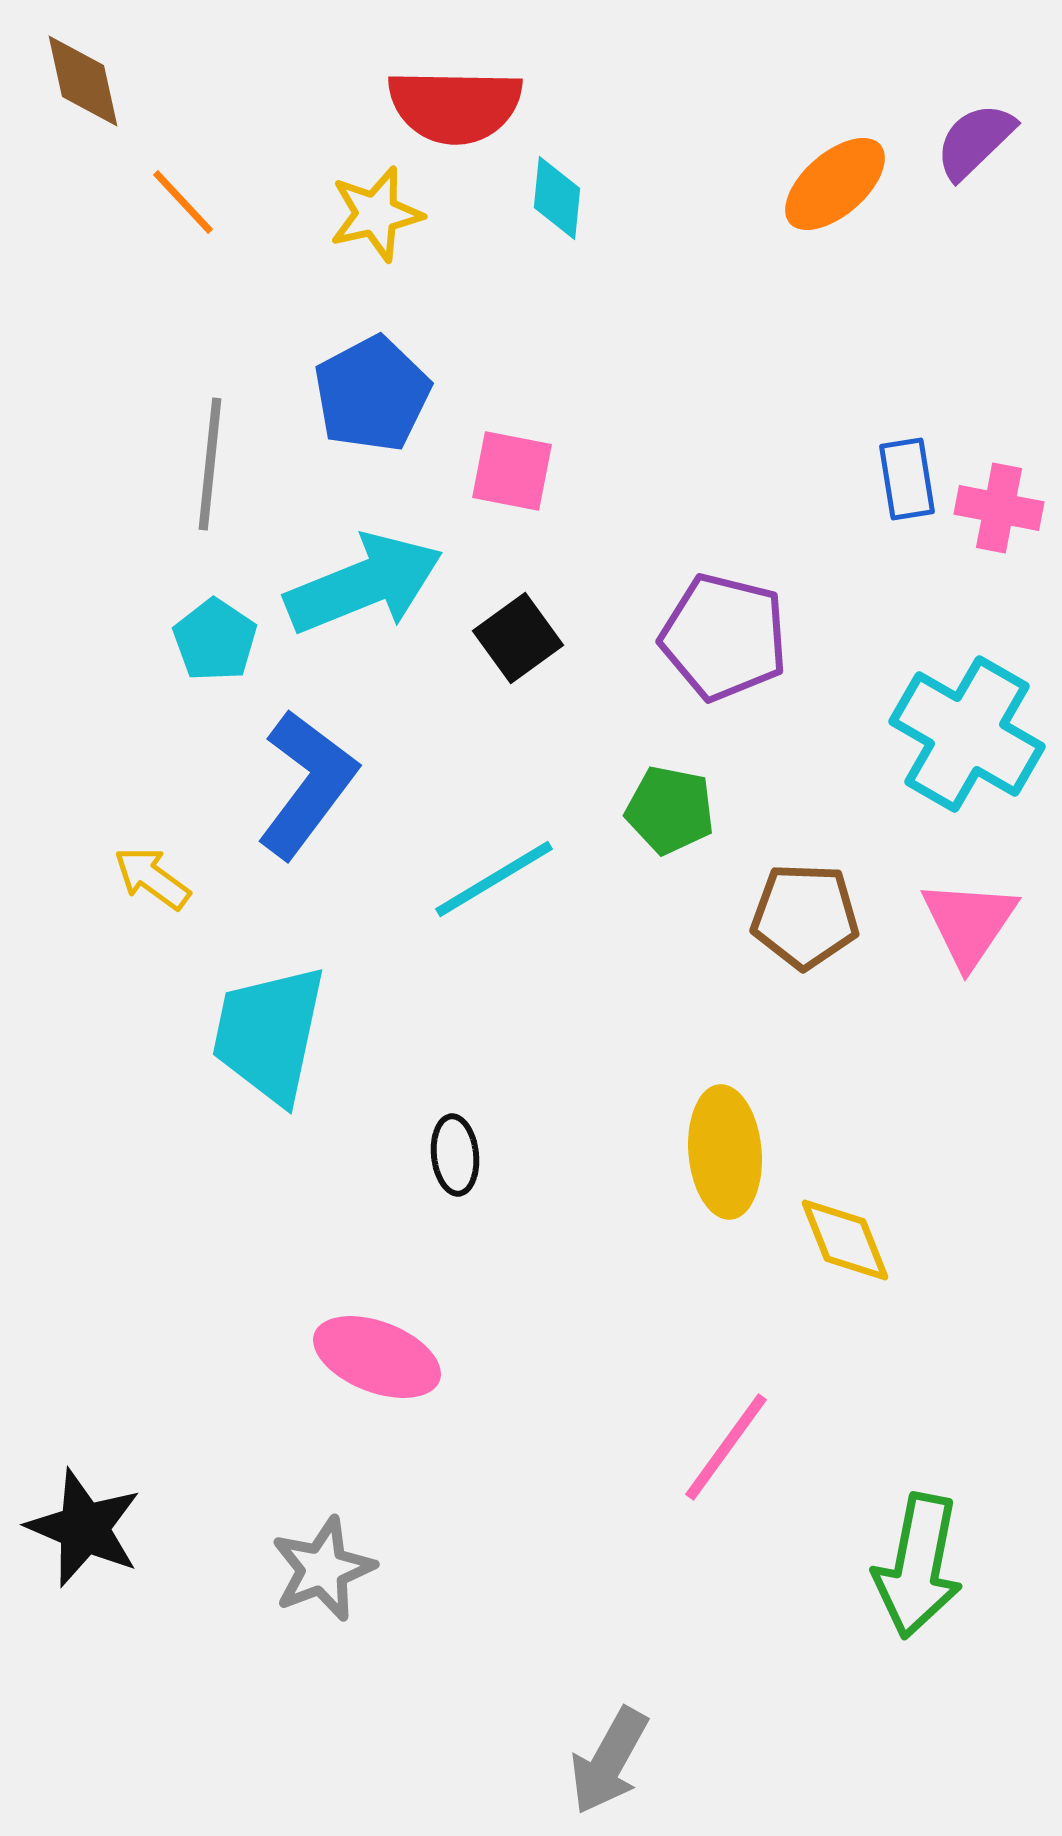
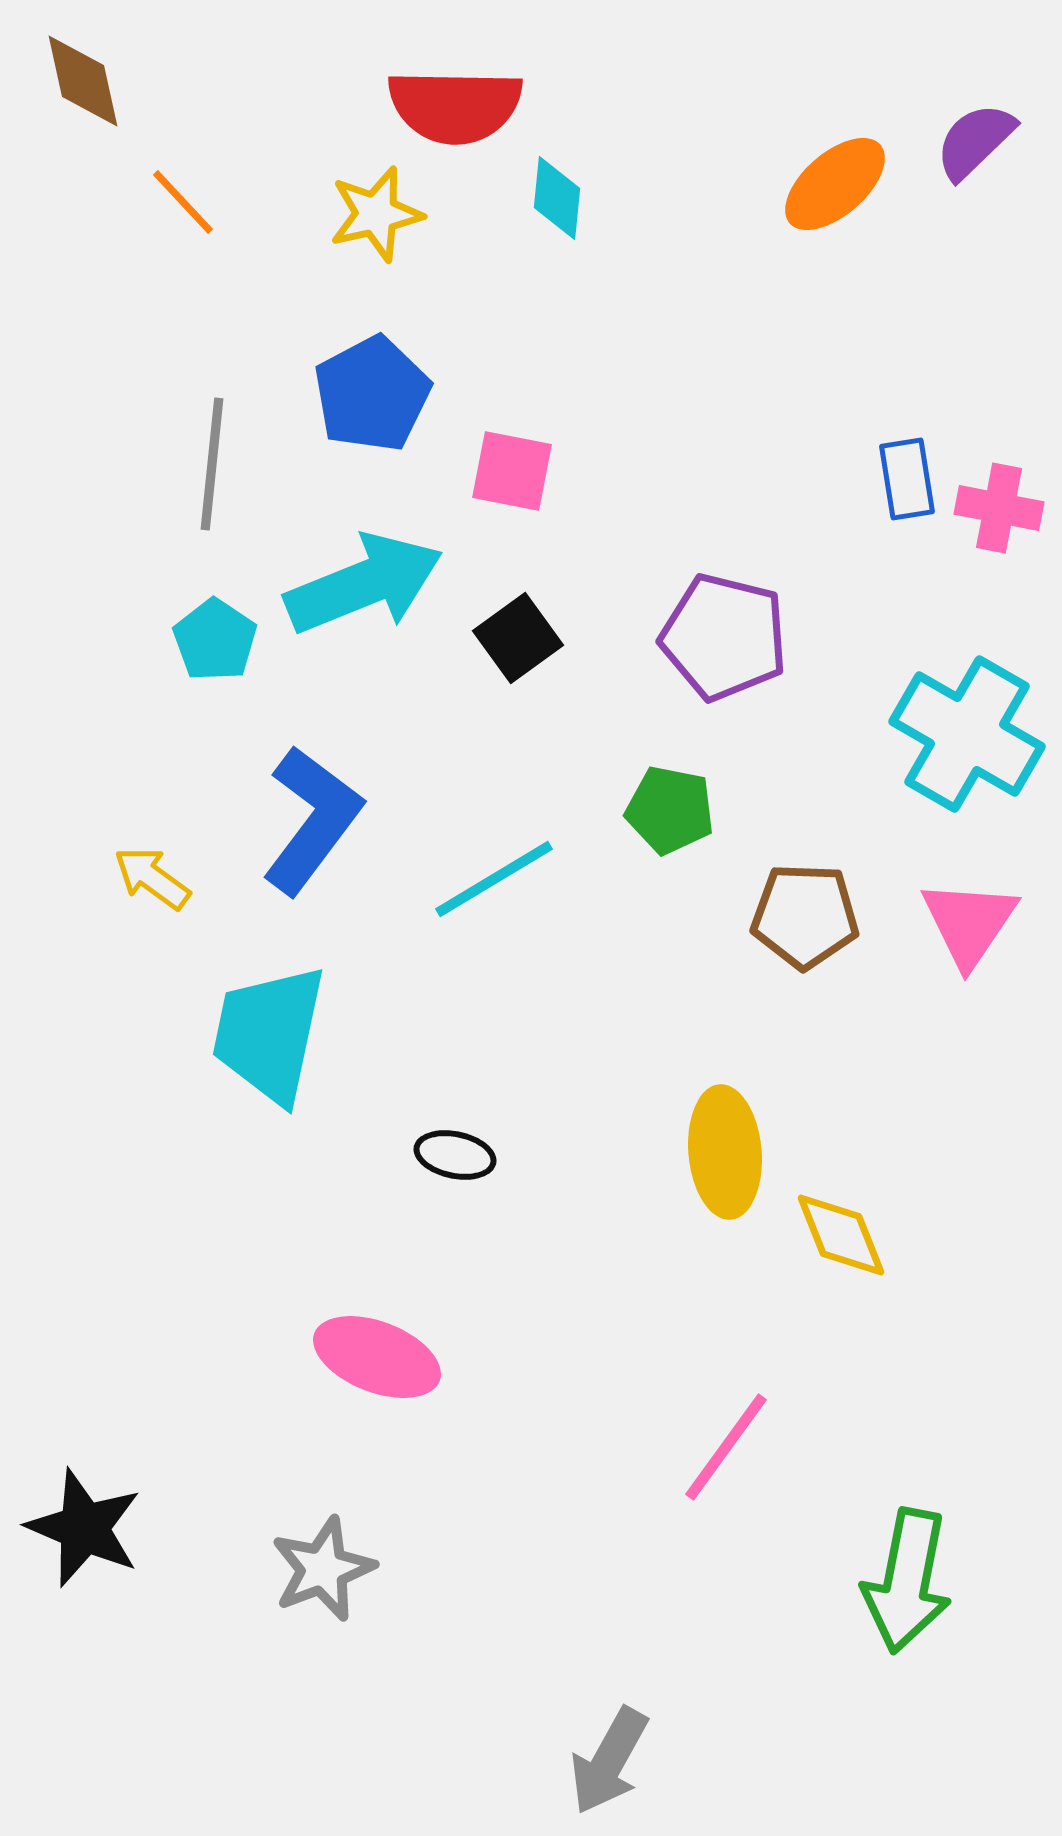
gray line: moved 2 px right
blue L-shape: moved 5 px right, 36 px down
black ellipse: rotated 72 degrees counterclockwise
yellow diamond: moved 4 px left, 5 px up
green arrow: moved 11 px left, 15 px down
